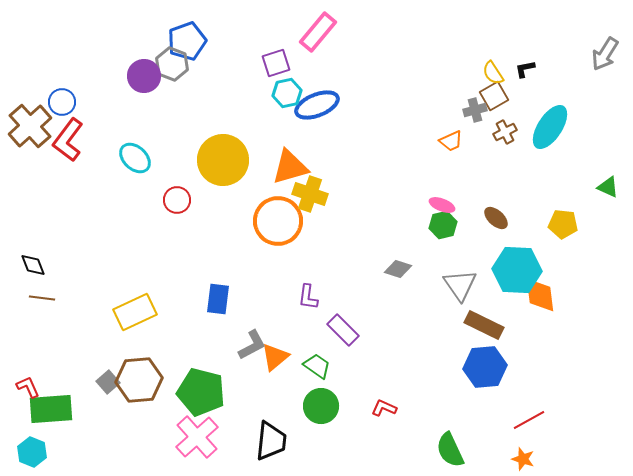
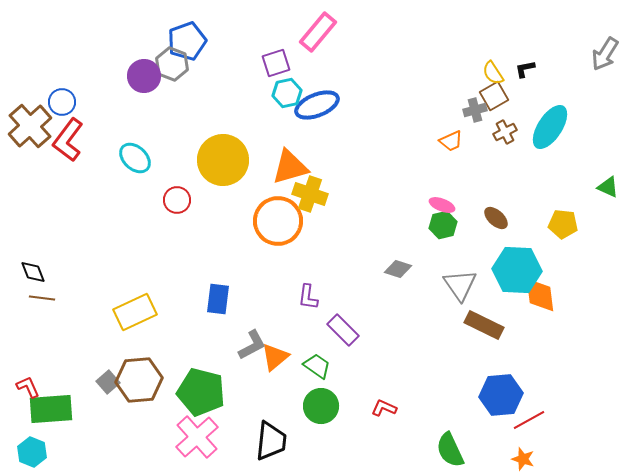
black diamond at (33, 265): moved 7 px down
blue hexagon at (485, 367): moved 16 px right, 28 px down
